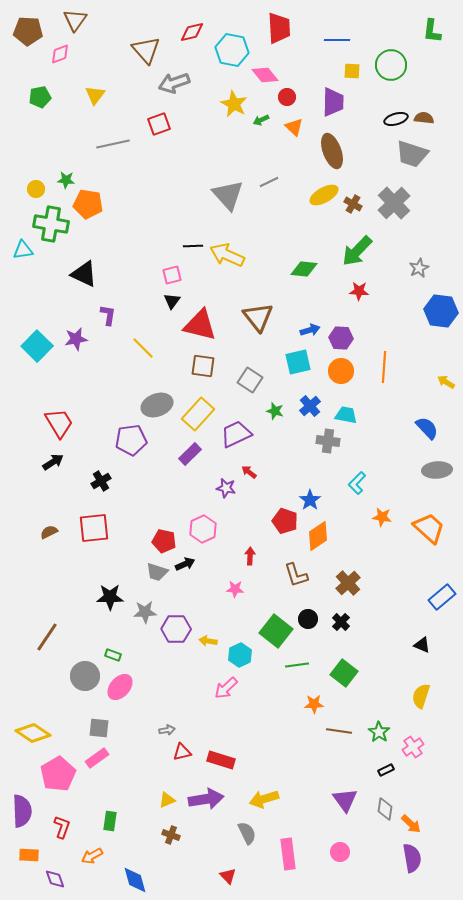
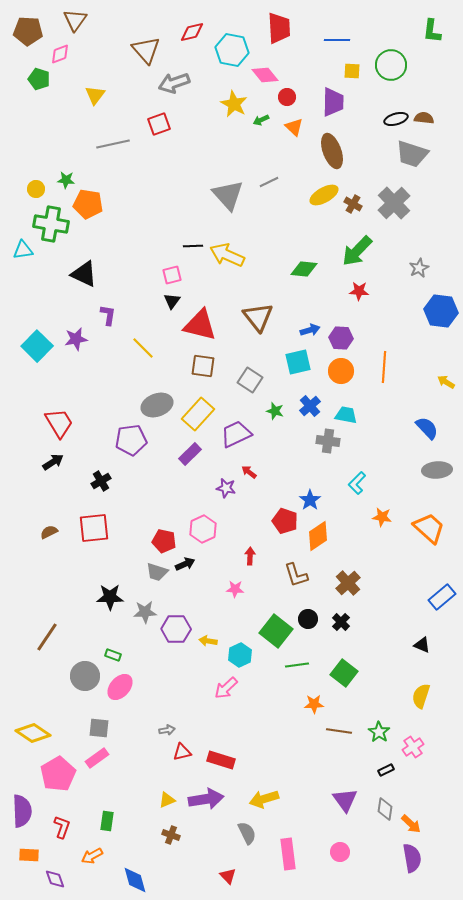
green pentagon at (40, 97): moved 1 px left, 18 px up; rotated 30 degrees clockwise
green rectangle at (110, 821): moved 3 px left
